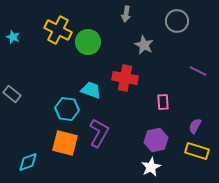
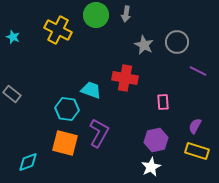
gray circle: moved 21 px down
green circle: moved 8 px right, 27 px up
